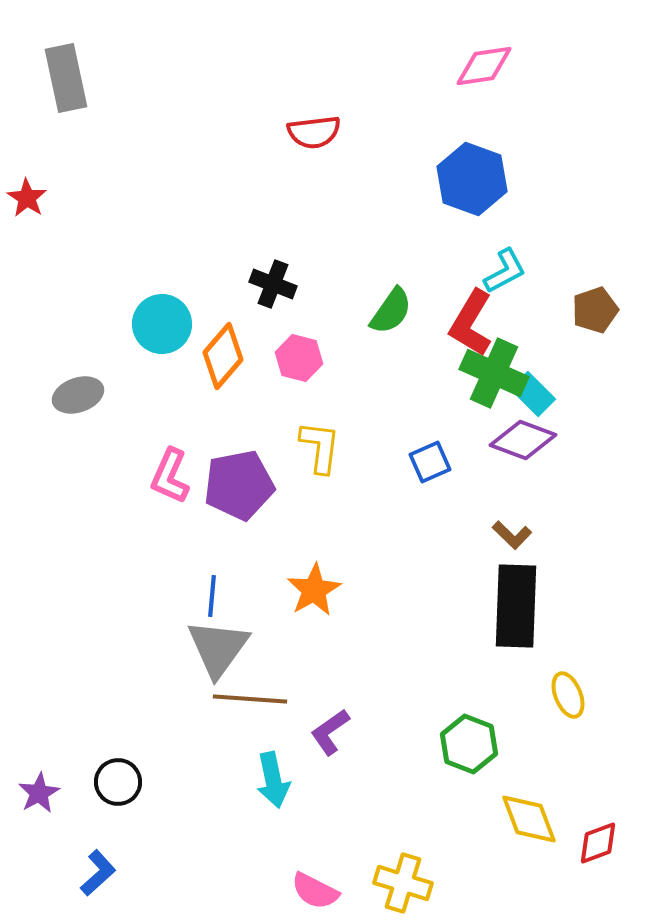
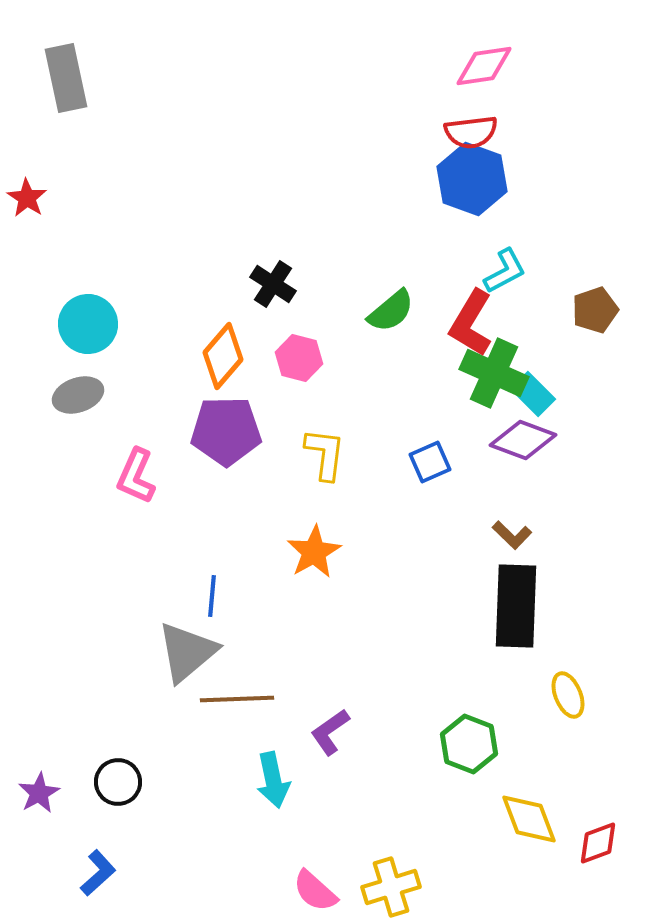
red semicircle: moved 157 px right
black cross: rotated 12 degrees clockwise
green semicircle: rotated 15 degrees clockwise
cyan circle: moved 74 px left
yellow L-shape: moved 5 px right, 7 px down
pink L-shape: moved 34 px left
purple pentagon: moved 13 px left, 54 px up; rotated 10 degrees clockwise
orange star: moved 38 px up
gray triangle: moved 31 px left, 4 px down; rotated 14 degrees clockwise
brown line: moved 13 px left; rotated 6 degrees counterclockwise
yellow cross: moved 12 px left, 4 px down; rotated 34 degrees counterclockwise
pink semicircle: rotated 15 degrees clockwise
